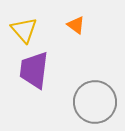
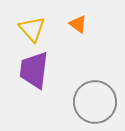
orange triangle: moved 2 px right, 1 px up
yellow triangle: moved 8 px right, 1 px up
